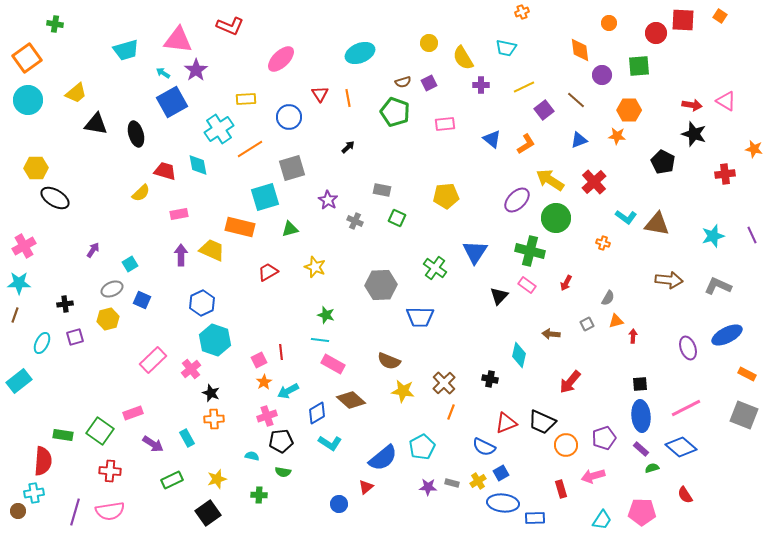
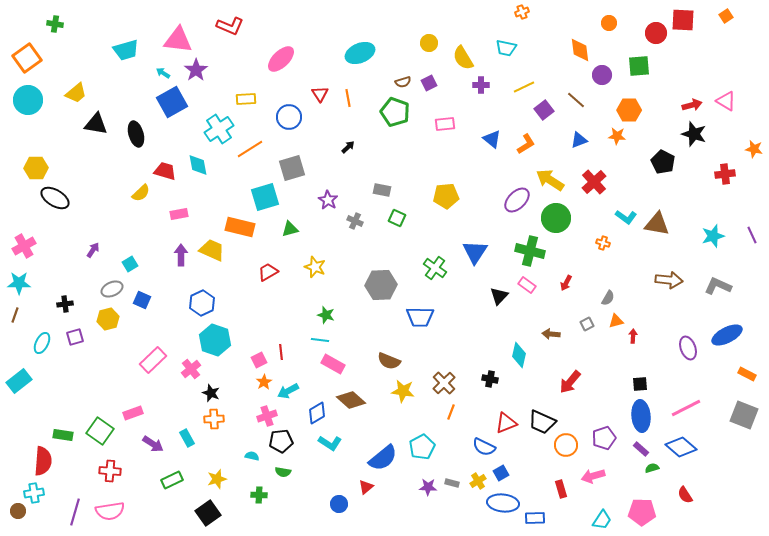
orange square at (720, 16): moved 6 px right; rotated 24 degrees clockwise
red arrow at (692, 105): rotated 24 degrees counterclockwise
